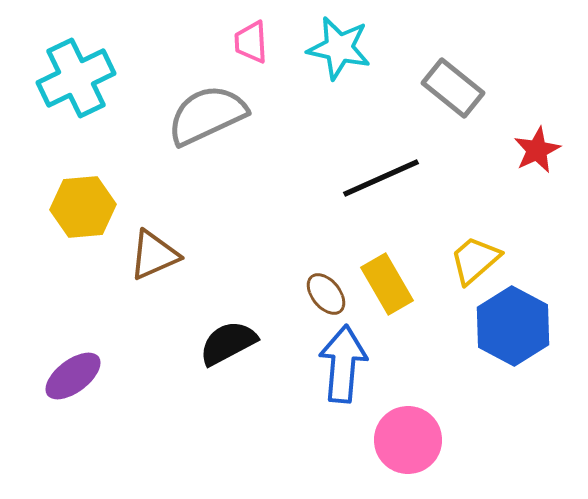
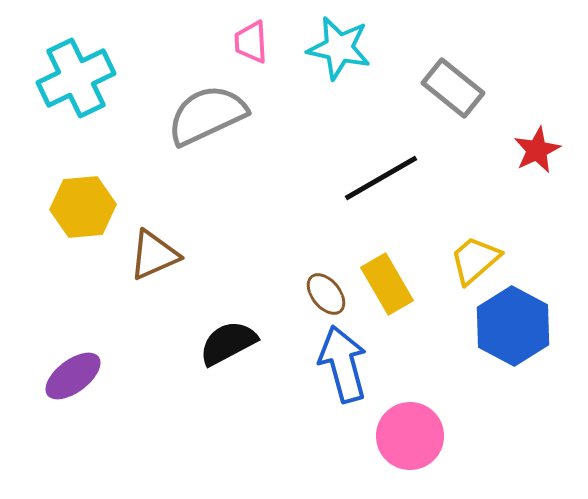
black line: rotated 6 degrees counterclockwise
blue arrow: rotated 20 degrees counterclockwise
pink circle: moved 2 px right, 4 px up
